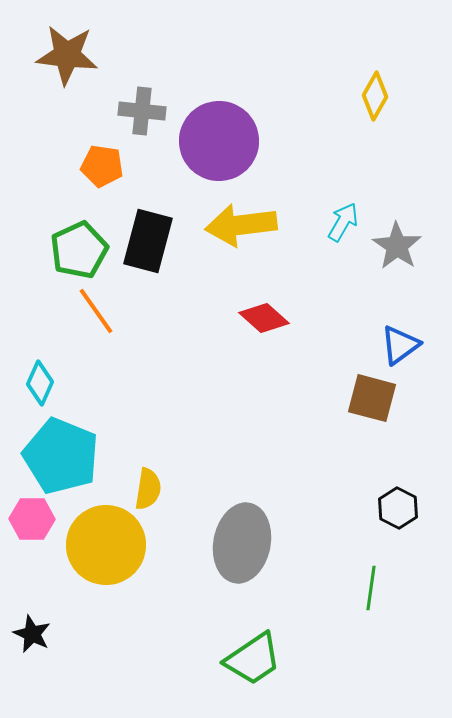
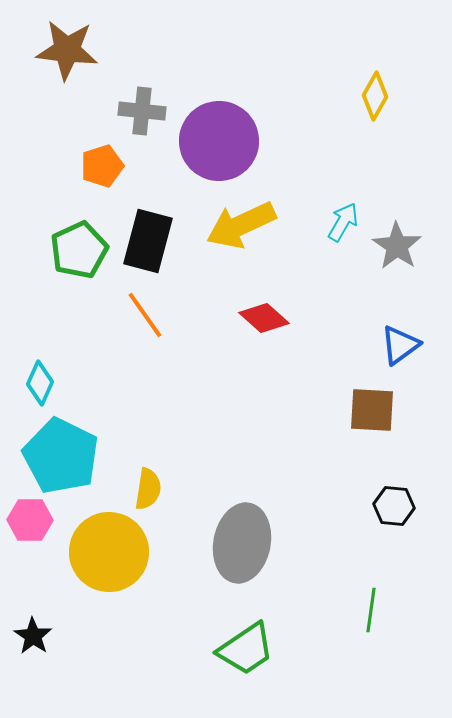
brown star: moved 5 px up
orange pentagon: rotated 27 degrees counterclockwise
yellow arrow: rotated 18 degrees counterclockwise
orange line: moved 49 px right, 4 px down
brown square: moved 12 px down; rotated 12 degrees counterclockwise
cyan pentagon: rotated 4 degrees clockwise
black hexagon: moved 4 px left, 2 px up; rotated 21 degrees counterclockwise
pink hexagon: moved 2 px left, 1 px down
yellow circle: moved 3 px right, 7 px down
green line: moved 22 px down
black star: moved 1 px right, 2 px down; rotated 9 degrees clockwise
green trapezoid: moved 7 px left, 10 px up
